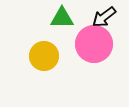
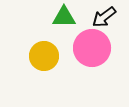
green triangle: moved 2 px right, 1 px up
pink circle: moved 2 px left, 4 px down
